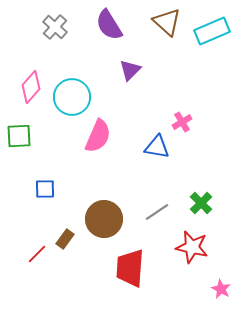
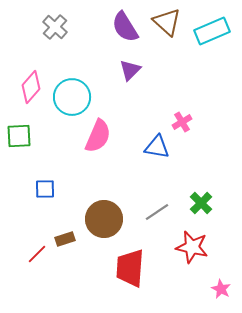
purple semicircle: moved 16 px right, 2 px down
brown rectangle: rotated 36 degrees clockwise
